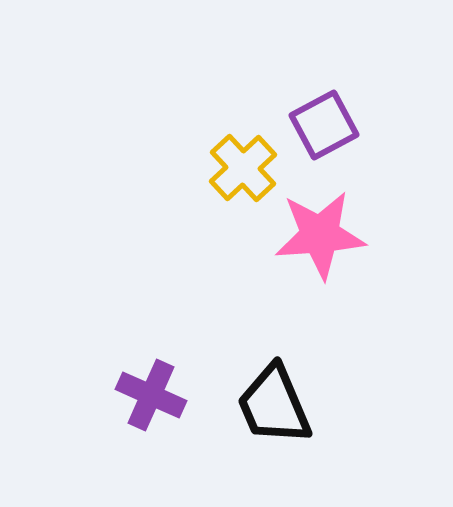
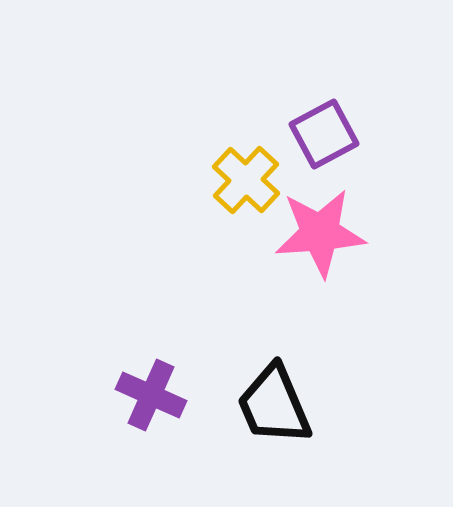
purple square: moved 9 px down
yellow cross: moved 3 px right, 12 px down; rotated 4 degrees counterclockwise
pink star: moved 2 px up
